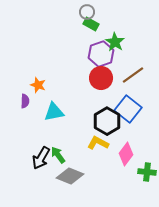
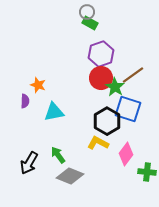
green rectangle: moved 1 px left, 1 px up
green star: moved 45 px down
blue square: rotated 20 degrees counterclockwise
black arrow: moved 12 px left, 5 px down
